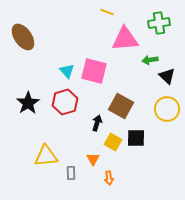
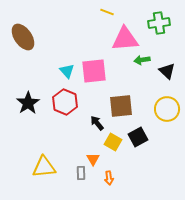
green arrow: moved 8 px left
pink square: rotated 20 degrees counterclockwise
black triangle: moved 5 px up
red hexagon: rotated 20 degrees counterclockwise
brown square: rotated 35 degrees counterclockwise
black arrow: rotated 56 degrees counterclockwise
black square: moved 2 px right, 1 px up; rotated 30 degrees counterclockwise
yellow triangle: moved 2 px left, 11 px down
gray rectangle: moved 10 px right
